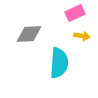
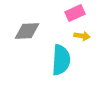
gray diamond: moved 2 px left, 3 px up
cyan semicircle: moved 2 px right, 3 px up
